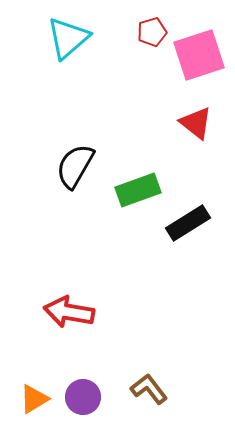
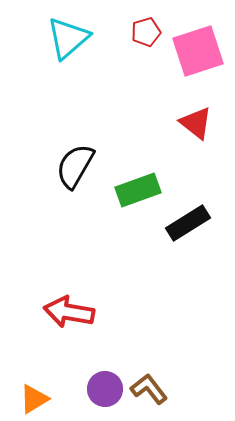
red pentagon: moved 6 px left
pink square: moved 1 px left, 4 px up
purple circle: moved 22 px right, 8 px up
